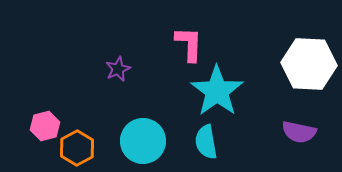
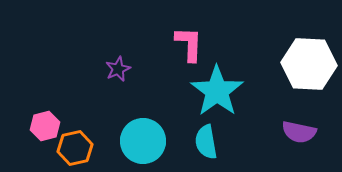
orange hexagon: moved 2 px left; rotated 16 degrees clockwise
